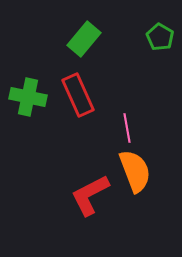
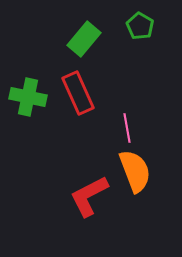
green pentagon: moved 20 px left, 11 px up
red rectangle: moved 2 px up
red L-shape: moved 1 px left, 1 px down
